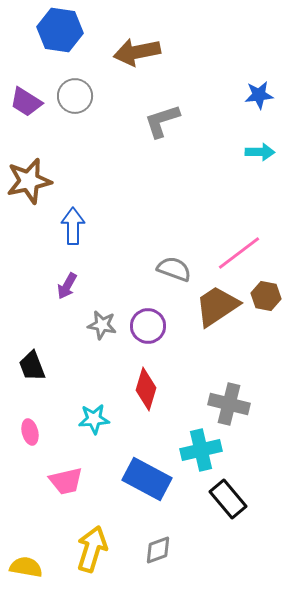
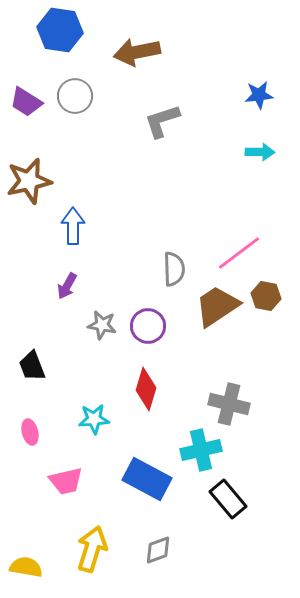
gray semicircle: rotated 68 degrees clockwise
